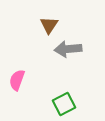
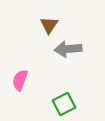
pink semicircle: moved 3 px right
